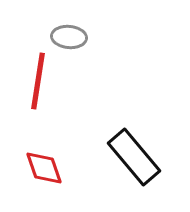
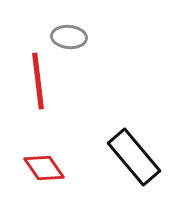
red line: rotated 16 degrees counterclockwise
red diamond: rotated 15 degrees counterclockwise
